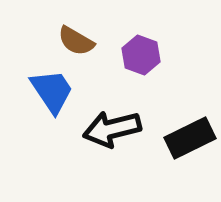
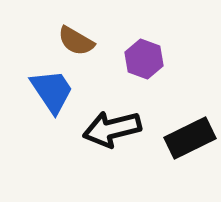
purple hexagon: moved 3 px right, 4 px down
